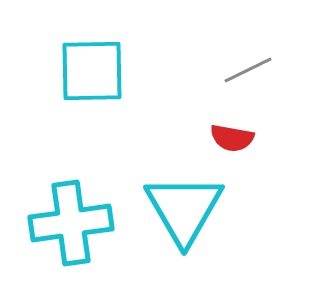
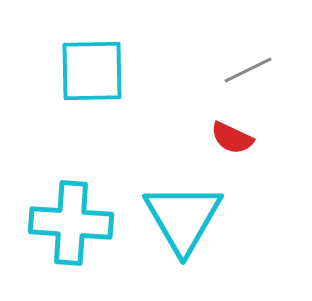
red semicircle: rotated 15 degrees clockwise
cyan triangle: moved 1 px left, 9 px down
cyan cross: rotated 12 degrees clockwise
